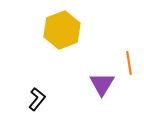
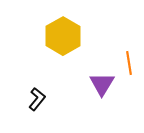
yellow hexagon: moved 1 px right, 6 px down; rotated 9 degrees counterclockwise
